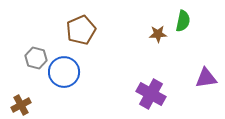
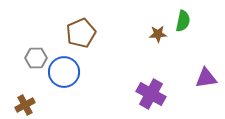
brown pentagon: moved 3 px down
gray hexagon: rotated 15 degrees counterclockwise
brown cross: moved 4 px right
